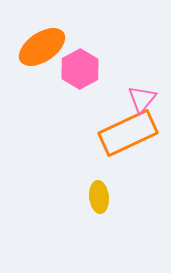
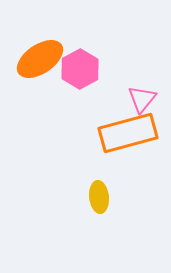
orange ellipse: moved 2 px left, 12 px down
orange rectangle: rotated 10 degrees clockwise
